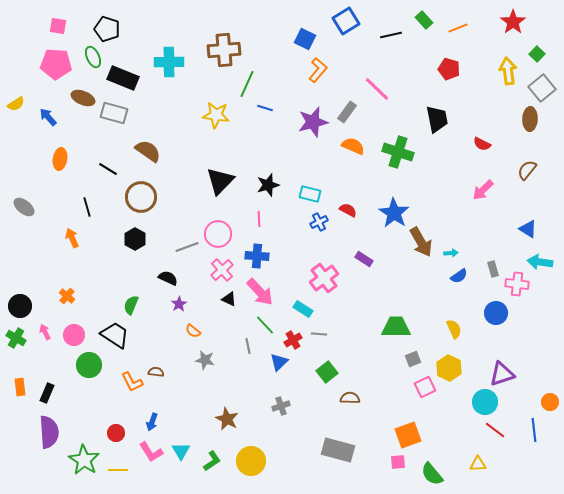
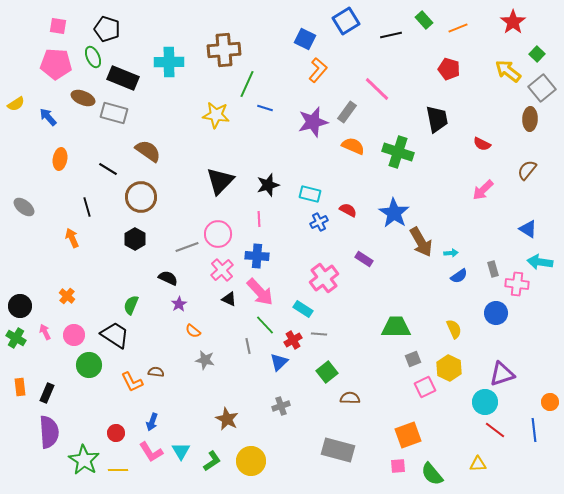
yellow arrow at (508, 71): rotated 44 degrees counterclockwise
pink square at (398, 462): moved 4 px down
